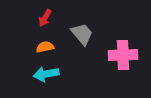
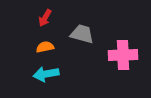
gray trapezoid: rotated 35 degrees counterclockwise
